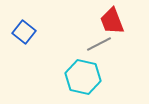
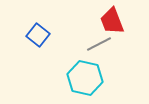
blue square: moved 14 px right, 3 px down
cyan hexagon: moved 2 px right, 1 px down
